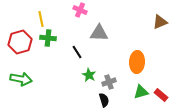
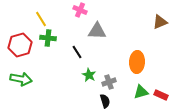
yellow line: rotated 21 degrees counterclockwise
gray triangle: moved 2 px left, 2 px up
red hexagon: moved 3 px down
red rectangle: rotated 16 degrees counterclockwise
black semicircle: moved 1 px right, 1 px down
